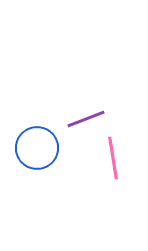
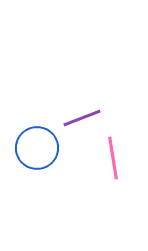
purple line: moved 4 px left, 1 px up
